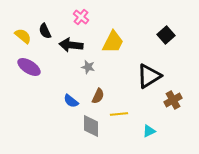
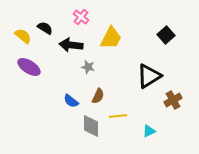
black semicircle: moved 3 px up; rotated 147 degrees clockwise
yellow trapezoid: moved 2 px left, 4 px up
yellow line: moved 1 px left, 2 px down
